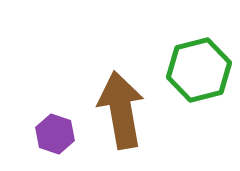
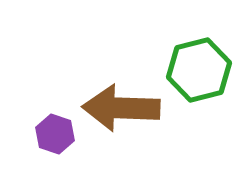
brown arrow: moved 2 px up; rotated 78 degrees counterclockwise
